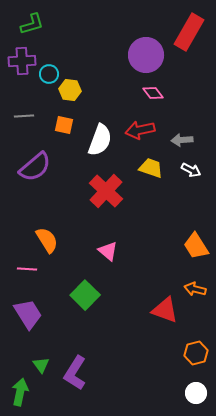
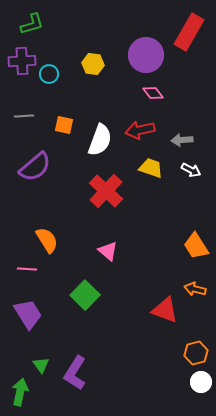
yellow hexagon: moved 23 px right, 26 px up
white circle: moved 5 px right, 11 px up
